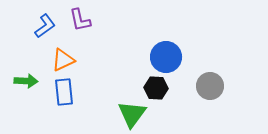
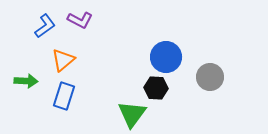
purple L-shape: rotated 50 degrees counterclockwise
orange triangle: rotated 15 degrees counterclockwise
gray circle: moved 9 px up
blue rectangle: moved 4 px down; rotated 24 degrees clockwise
